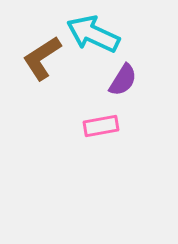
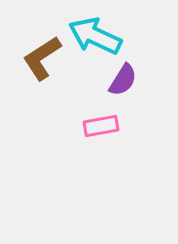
cyan arrow: moved 2 px right, 2 px down
